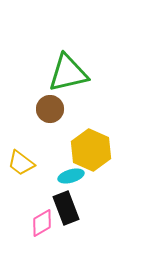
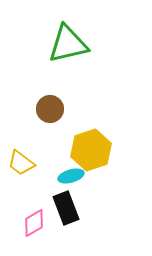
green triangle: moved 29 px up
yellow hexagon: rotated 18 degrees clockwise
pink diamond: moved 8 px left
